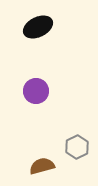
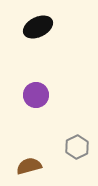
purple circle: moved 4 px down
brown semicircle: moved 13 px left
